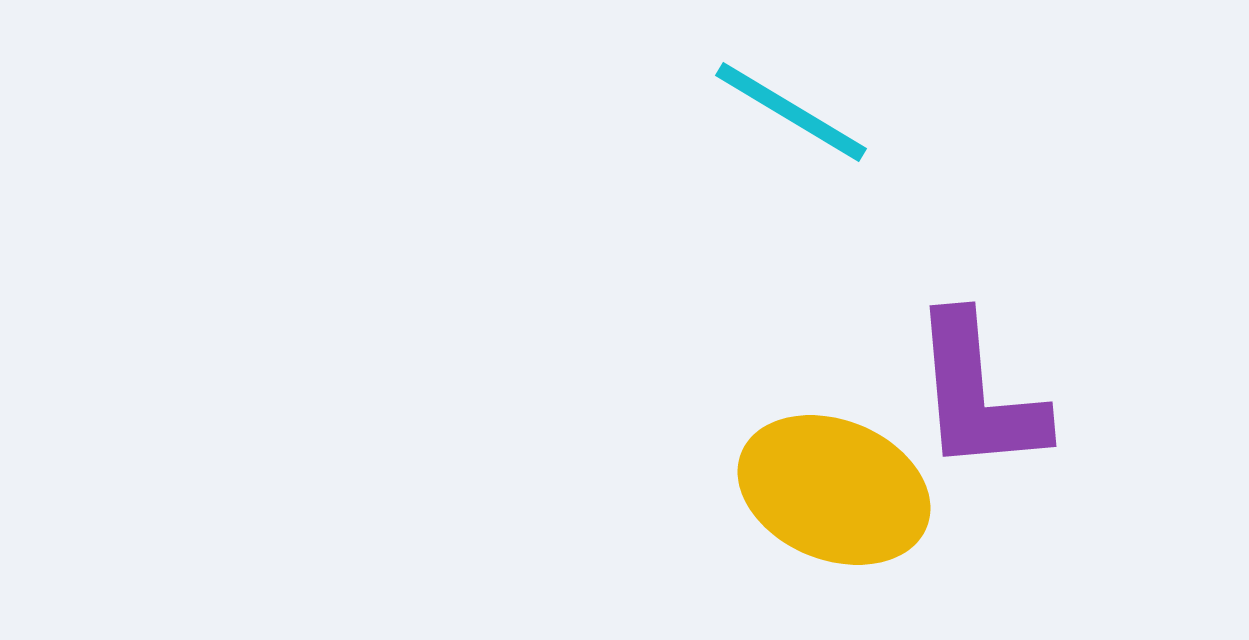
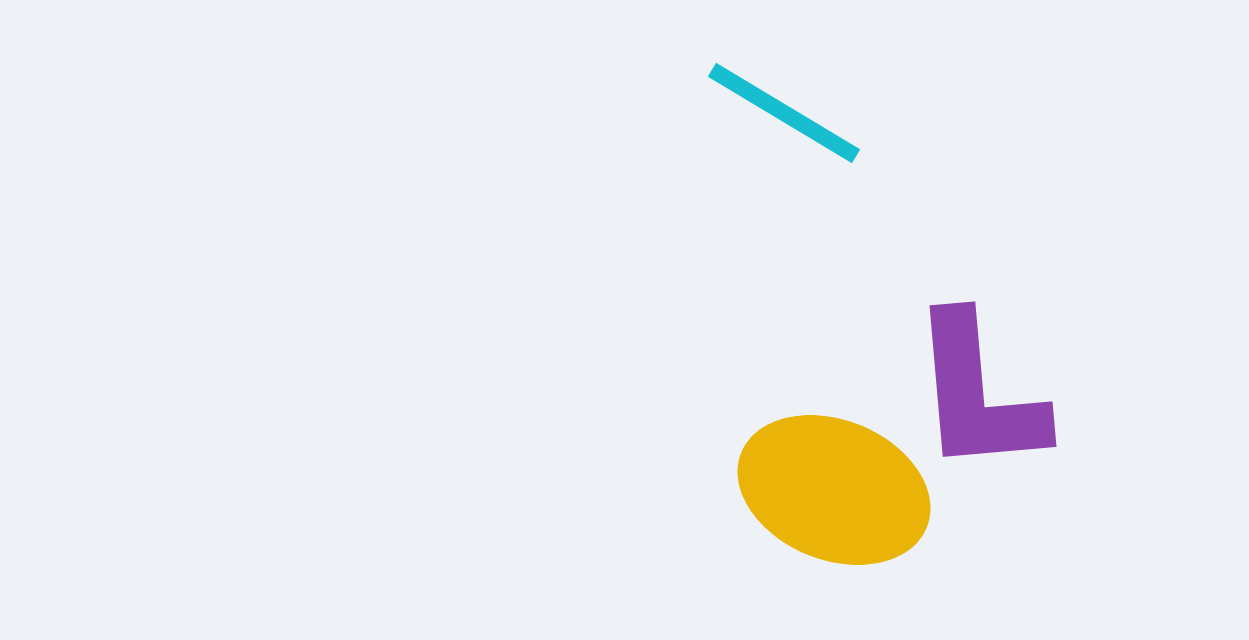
cyan line: moved 7 px left, 1 px down
